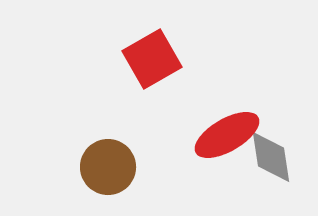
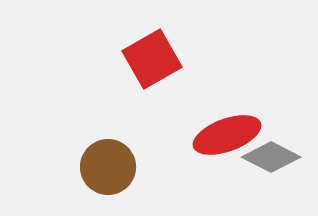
red ellipse: rotated 10 degrees clockwise
gray diamond: rotated 54 degrees counterclockwise
